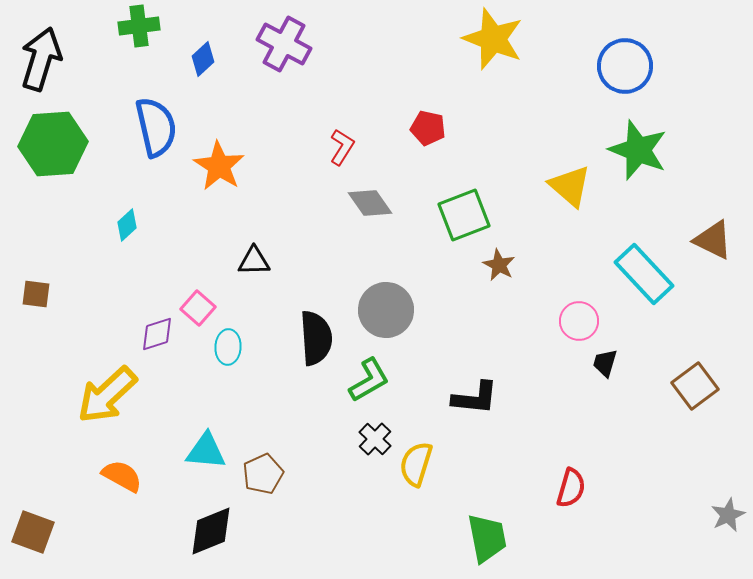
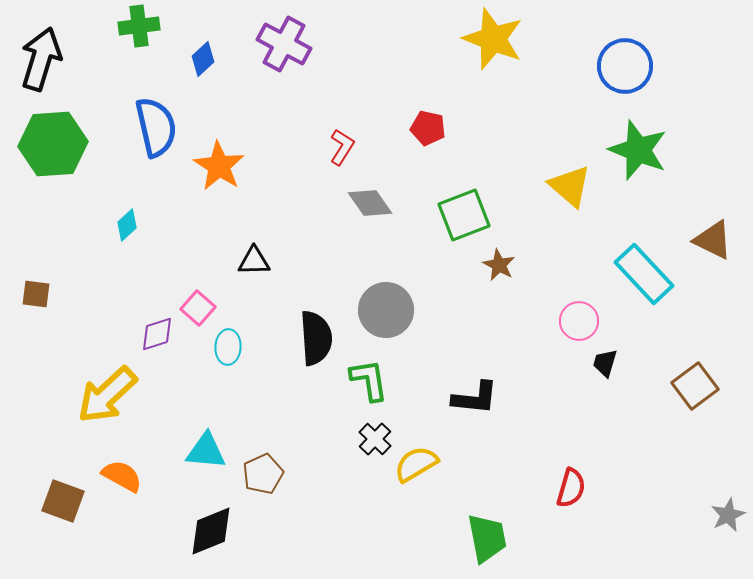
green L-shape at (369, 380): rotated 69 degrees counterclockwise
yellow semicircle at (416, 464): rotated 42 degrees clockwise
brown square at (33, 532): moved 30 px right, 31 px up
